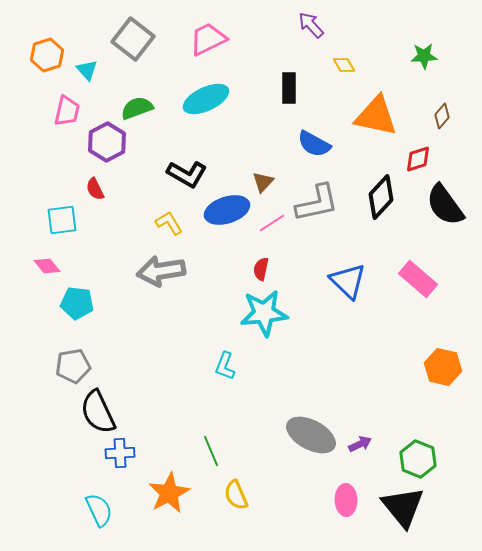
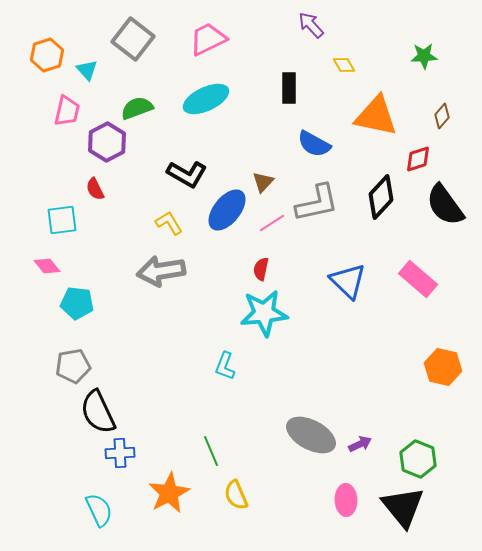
blue ellipse at (227, 210): rotated 33 degrees counterclockwise
